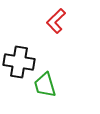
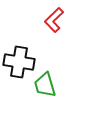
red L-shape: moved 2 px left, 1 px up
